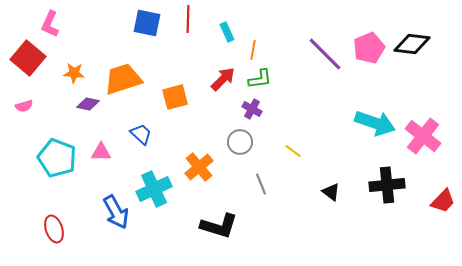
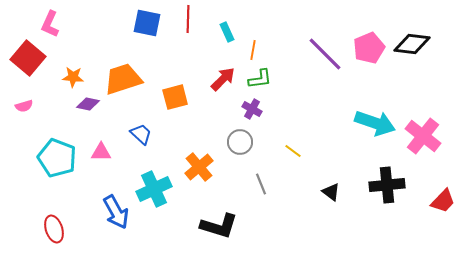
orange star: moved 1 px left, 4 px down
